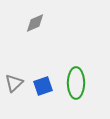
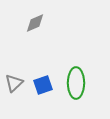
blue square: moved 1 px up
